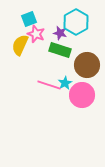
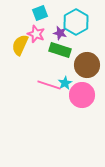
cyan square: moved 11 px right, 6 px up
